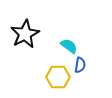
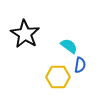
black star: rotated 12 degrees counterclockwise
